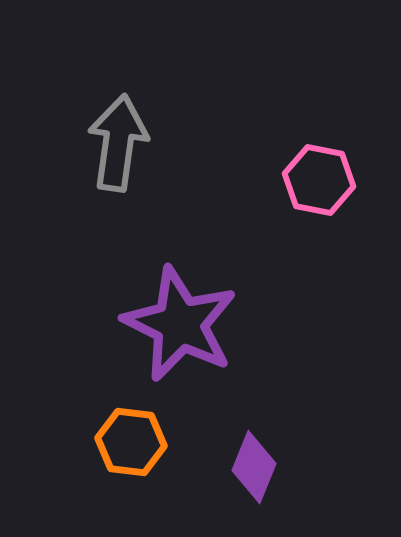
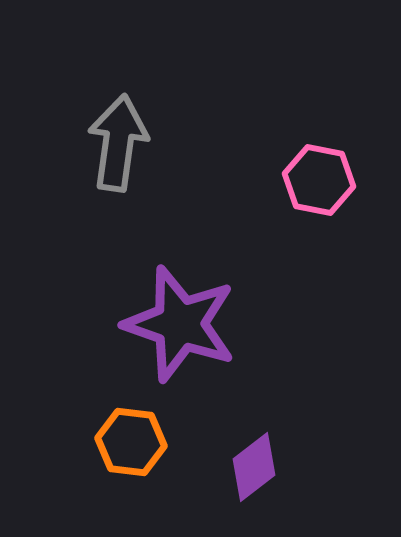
purple star: rotated 7 degrees counterclockwise
purple diamond: rotated 30 degrees clockwise
